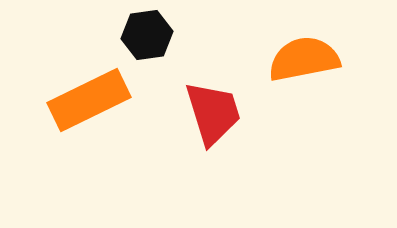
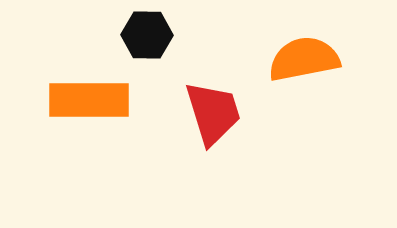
black hexagon: rotated 9 degrees clockwise
orange rectangle: rotated 26 degrees clockwise
